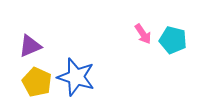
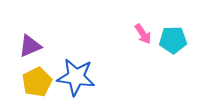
cyan pentagon: rotated 16 degrees counterclockwise
blue star: rotated 9 degrees counterclockwise
yellow pentagon: rotated 20 degrees clockwise
